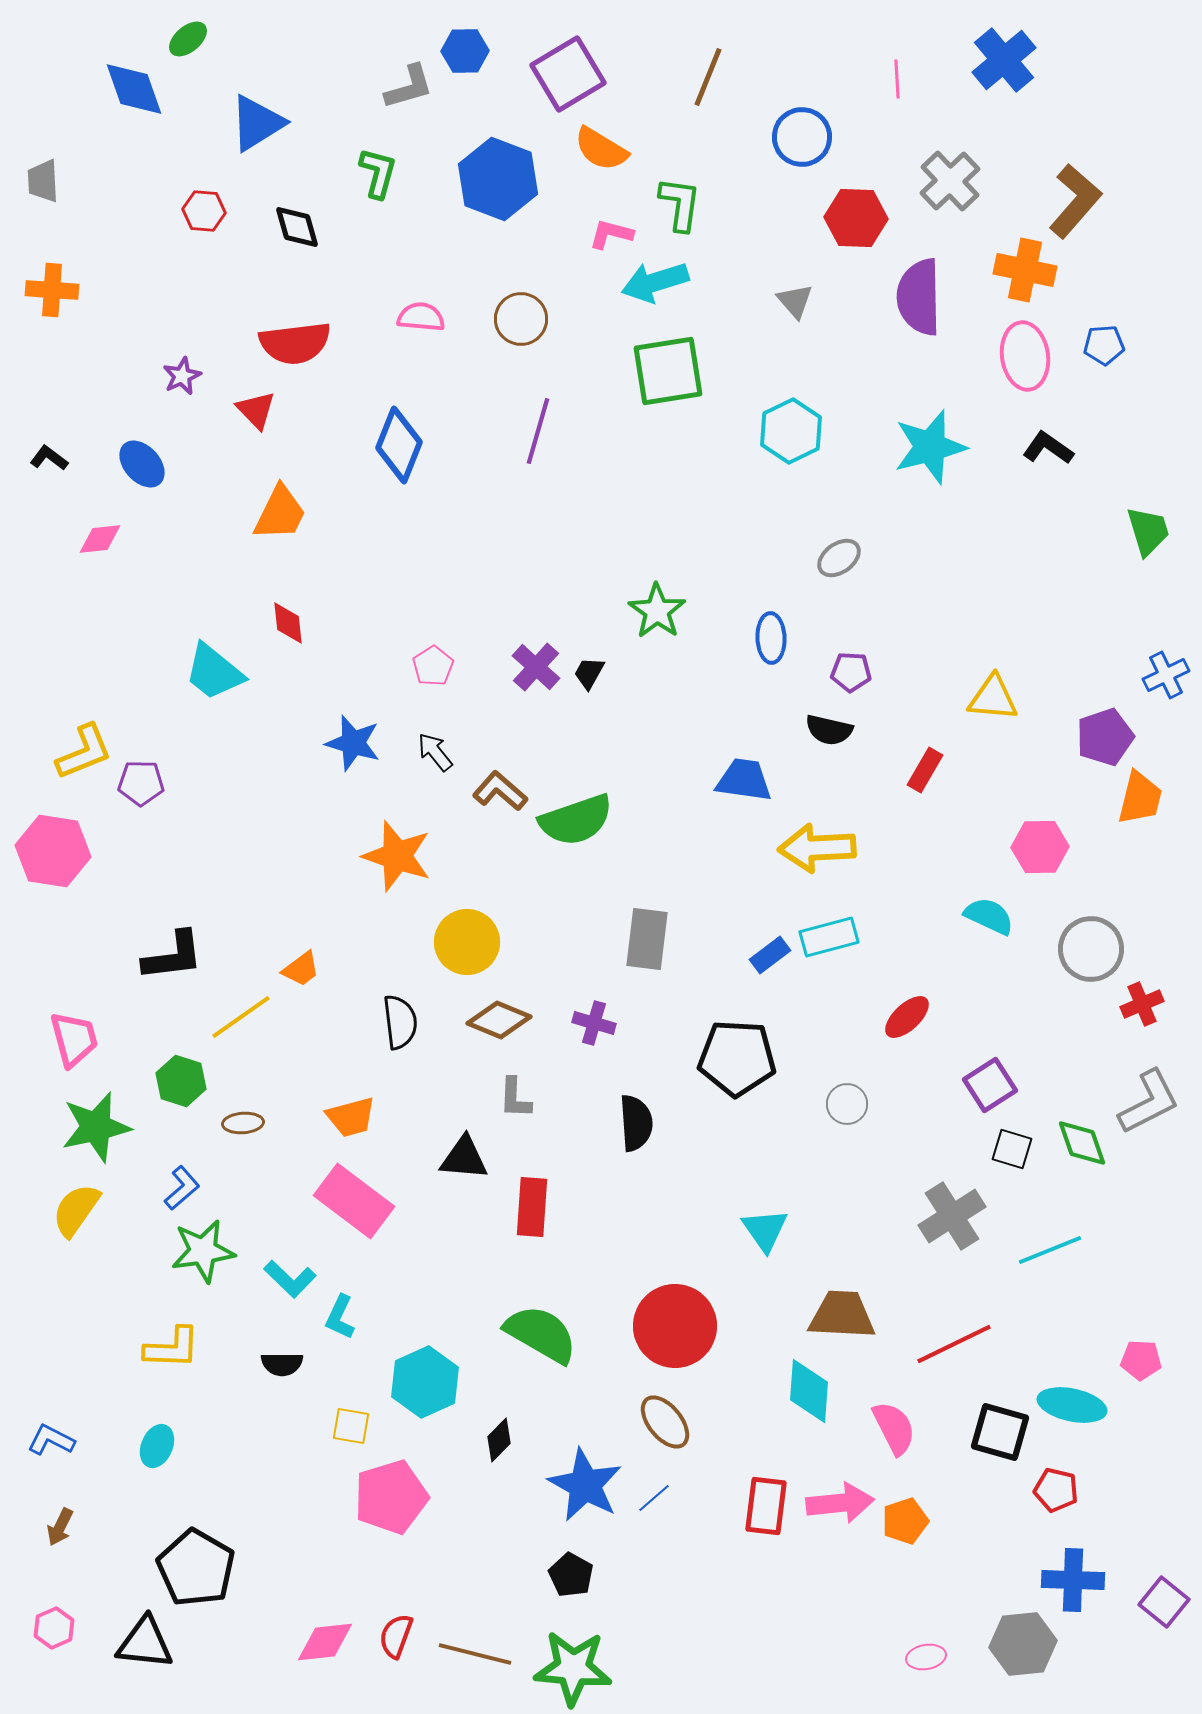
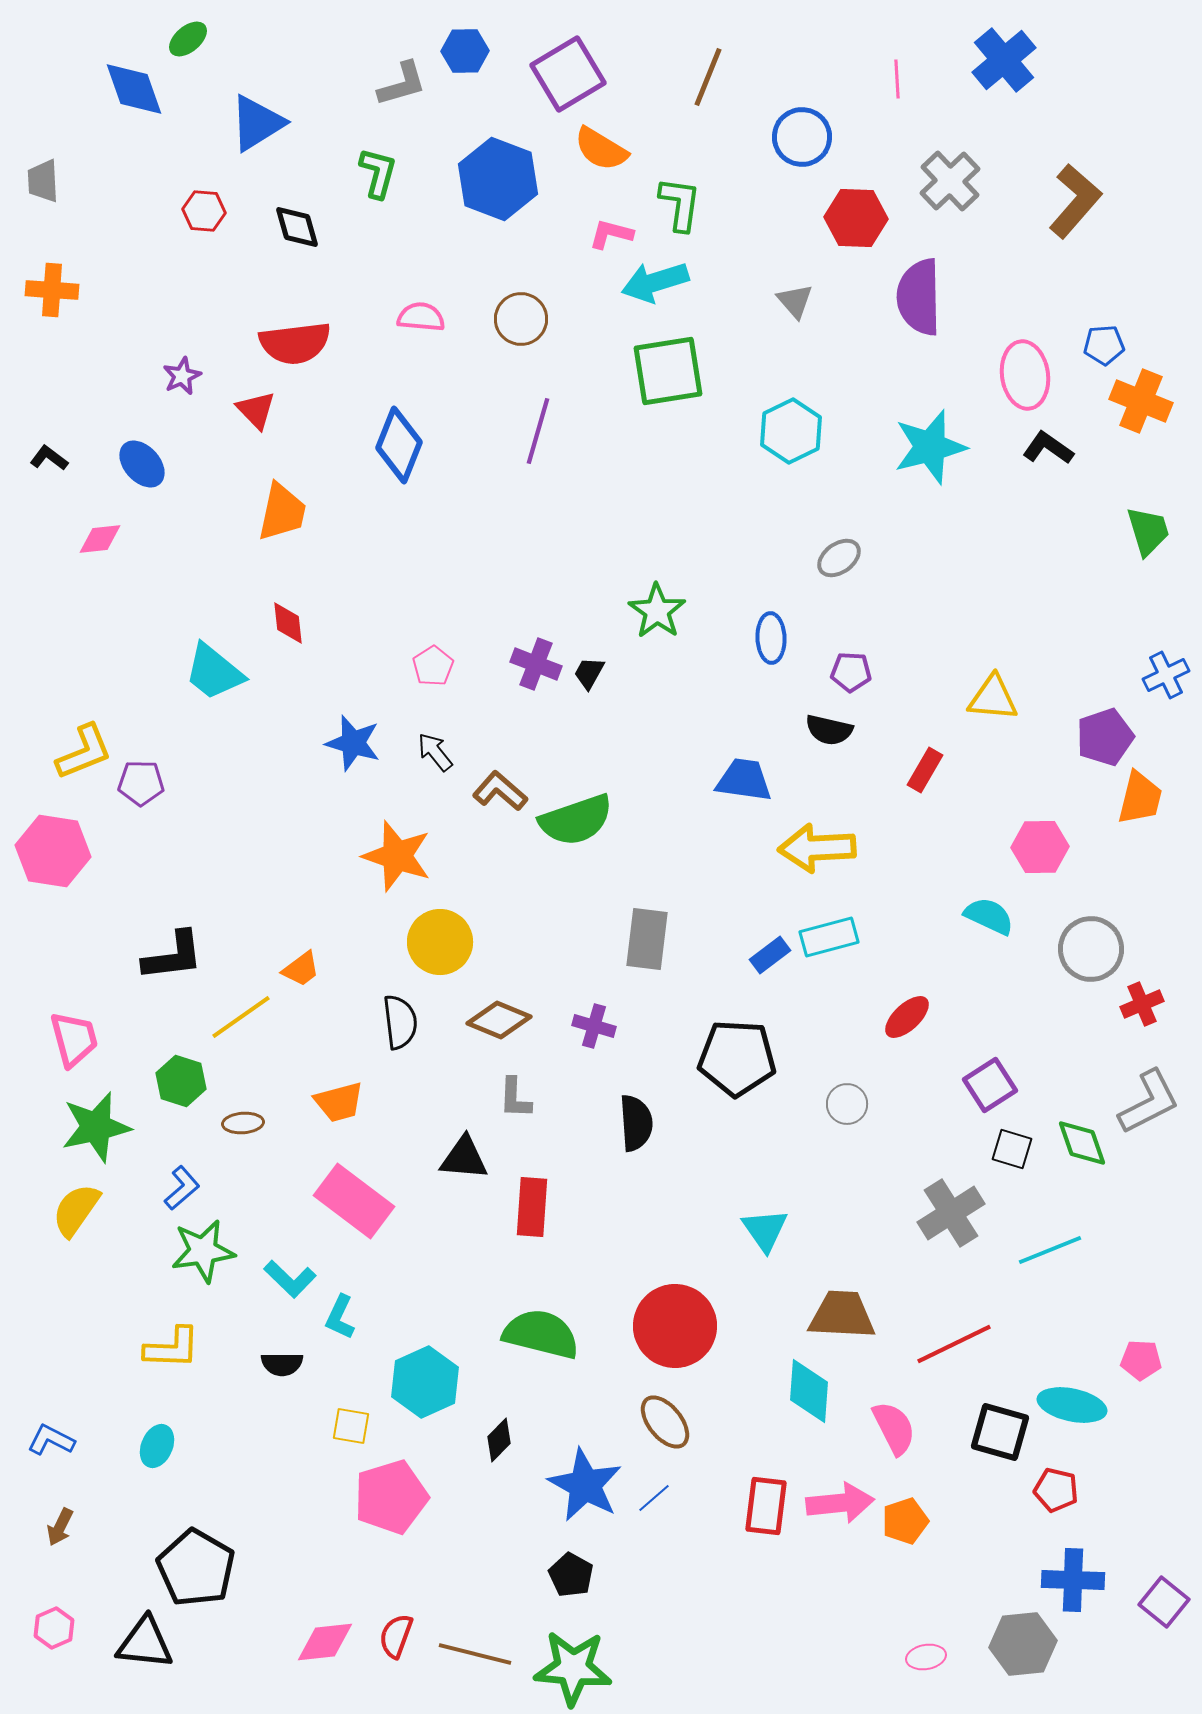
gray L-shape at (409, 87): moved 7 px left, 3 px up
orange cross at (1025, 270): moved 116 px right, 131 px down; rotated 10 degrees clockwise
pink ellipse at (1025, 356): moved 19 px down
orange trapezoid at (280, 513): moved 2 px right, 1 px up; rotated 14 degrees counterclockwise
purple cross at (536, 667): moved 3 px up; rotated 21 degrees counterclockwise
yellow circle at (467, 942): moved 27 px left
purple cross at (594, 1023): moved 3 px down
orange trapezoid at (351, 1117): moved 12 px left, 15 px up
gray cross at (952, 1216): moved 1 px left, 3 px up
green semicircle at (541, 1334): rotated 16 degrees counterclockwise
